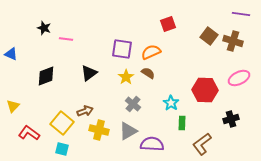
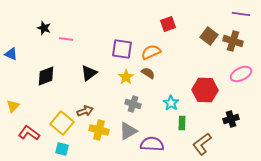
pink ellipse: moved 2 px right, 4 px up
gray cross: rotated 21 degrees counterclockwise
